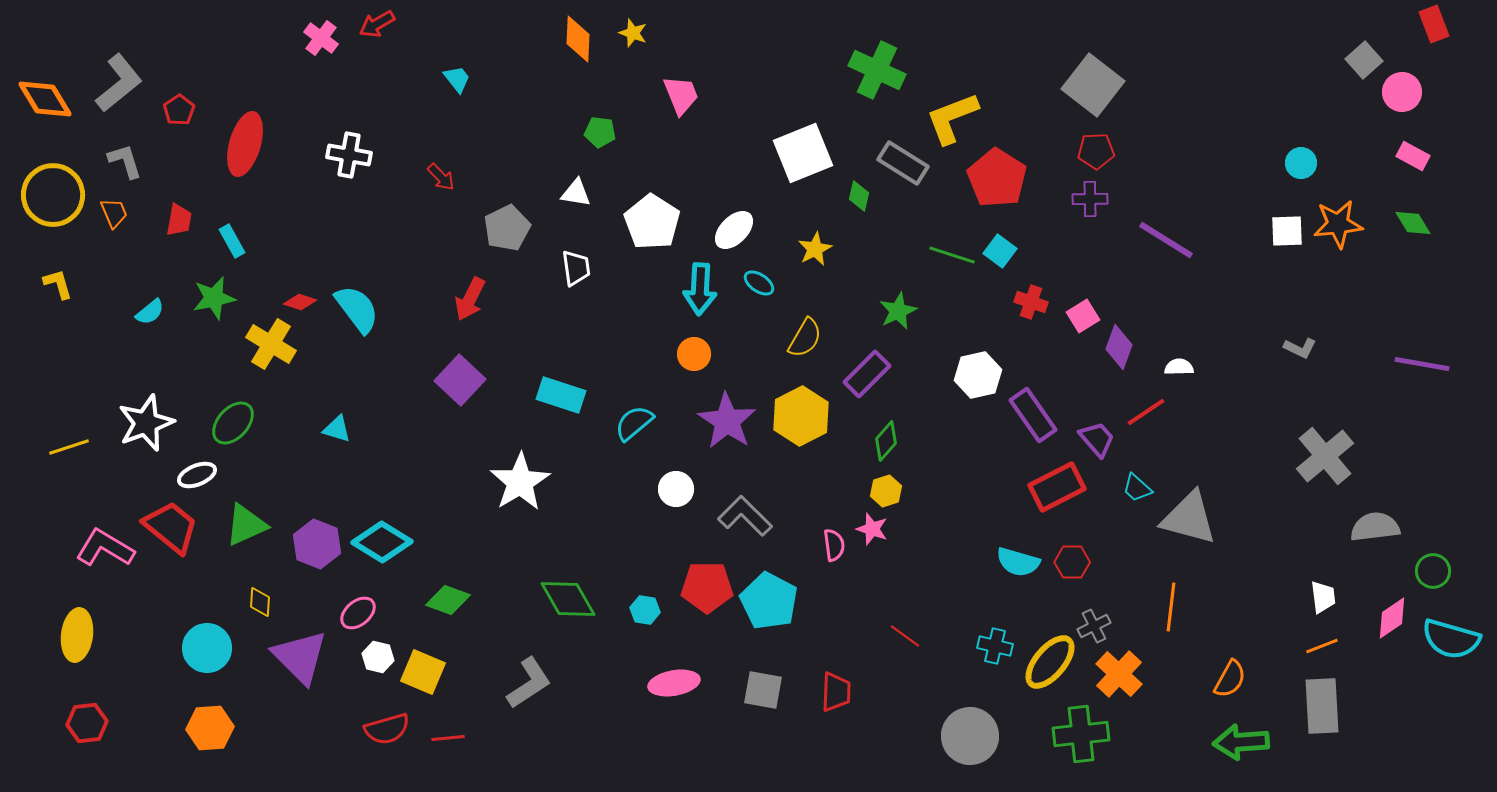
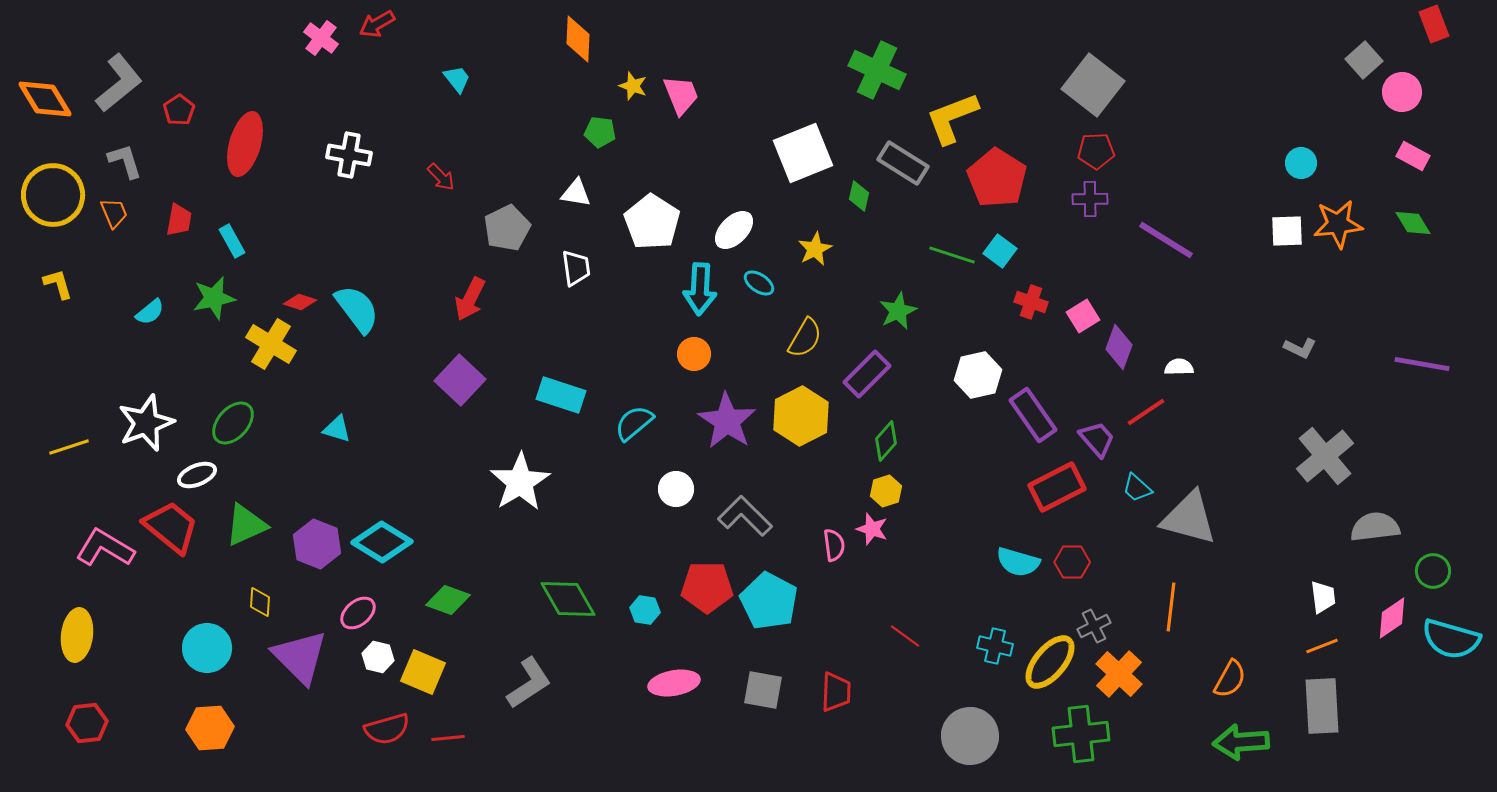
yellow star at (633, 33): moved 53 px down
